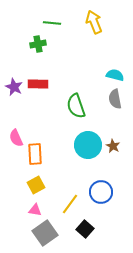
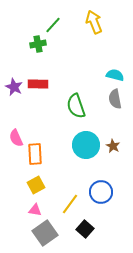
green line: moved 1 px right, 2 px down; rotated 54 degrees counterclockwise
cyan circle: moved 2 px left
